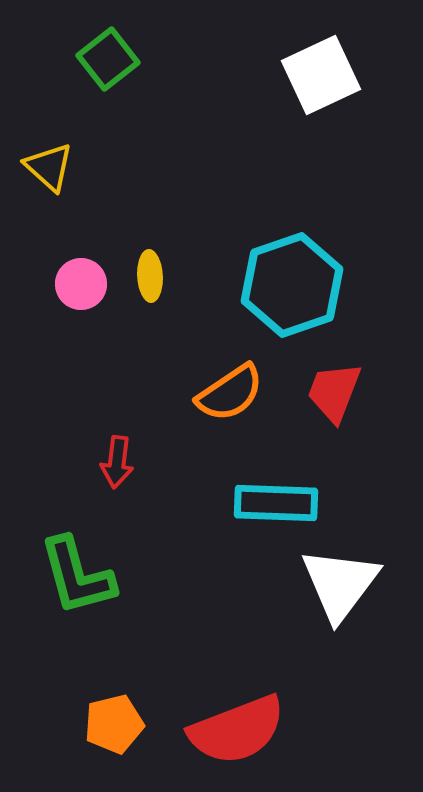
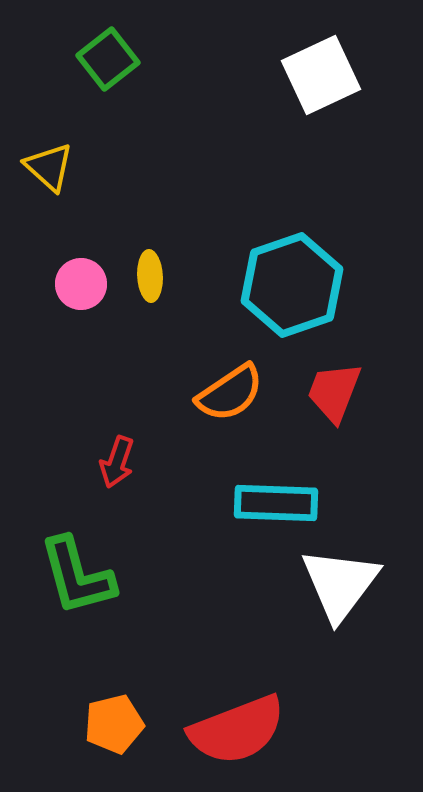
red arrow: rotated 12 degrees clockwise
